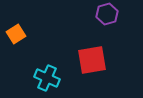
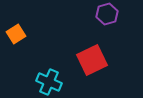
red square: rotated 16 degrees counterclockwise
cyan cross: moved 2 px right, 4 px down
